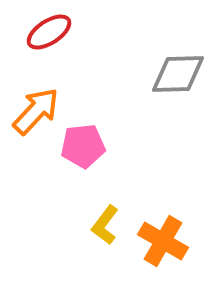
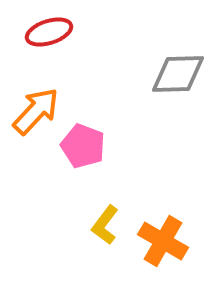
red ellipse: rotated 15 degrees clockwise
pink pentagon: rotated 27 degrees clockwise
